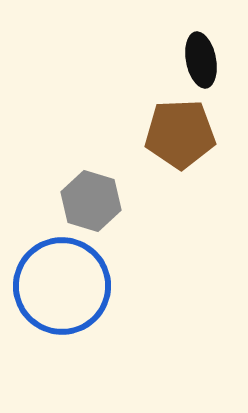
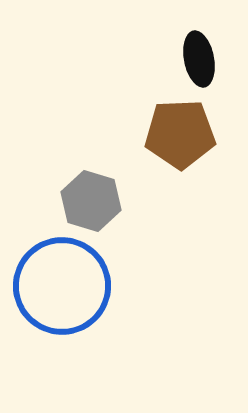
black ellipse: moved 2 px left, 1 px up
